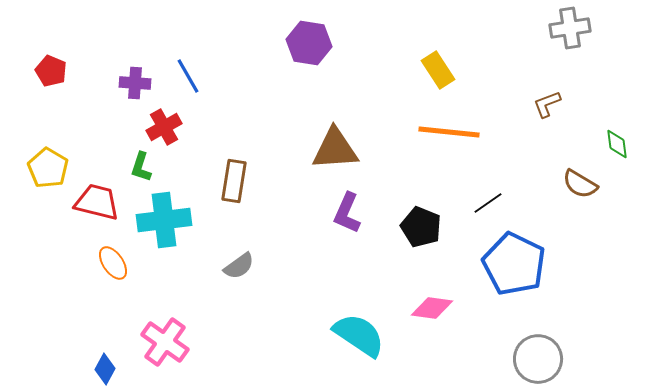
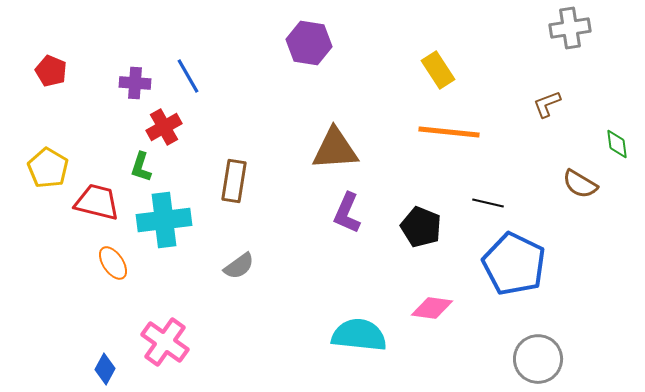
black line: rotated 48 degrees clockwise
cyan semicircle: rotated 28 degrees counterclockwise
